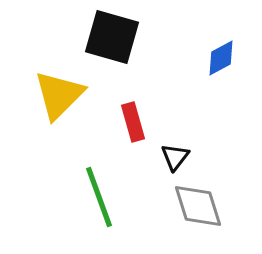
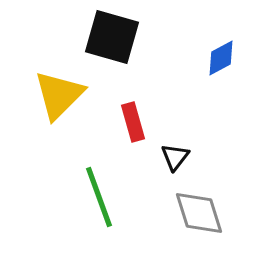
gray diamond: moved 1 px right, 7 px down
